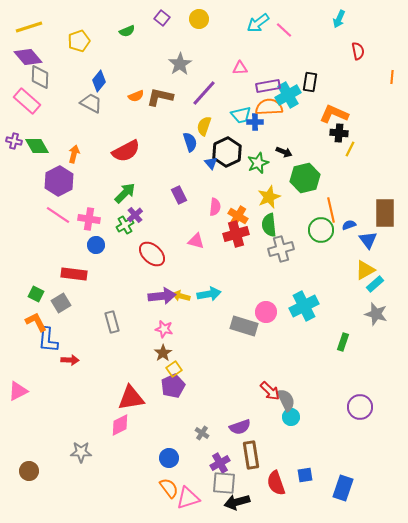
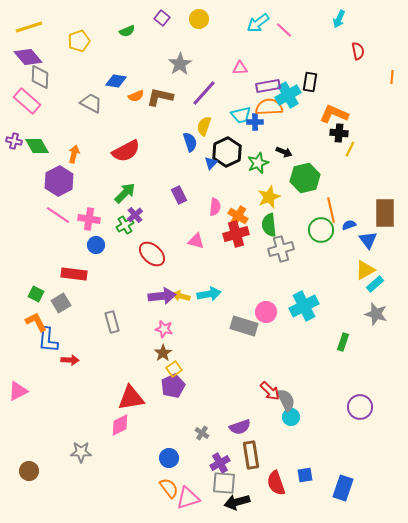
blue diamond at (99, 81): moved 17 px right; rotated 60 degrees clockwise
blue triangle at (211, 163): rotated 24 degrees clockwise
